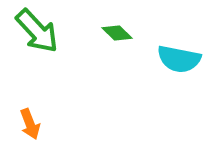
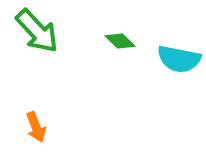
green diamond: moved 3 px right, 8 px down
orange arrow: moved 6 px right, 3 px down
